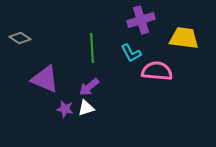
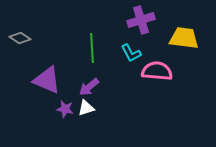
purple triangle: moved 2 px right, 1 px down
